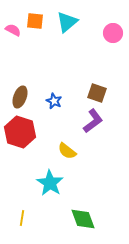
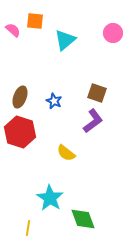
cyan triangle: moved 2 px left, 18 px down
pink semicircle: rotated 14 degrees clockwise
yellow semicircle: moved 1 px left, 2 px down
cyan star: moved 15 px down
yellow line: moved 6 px right, 10 px down
